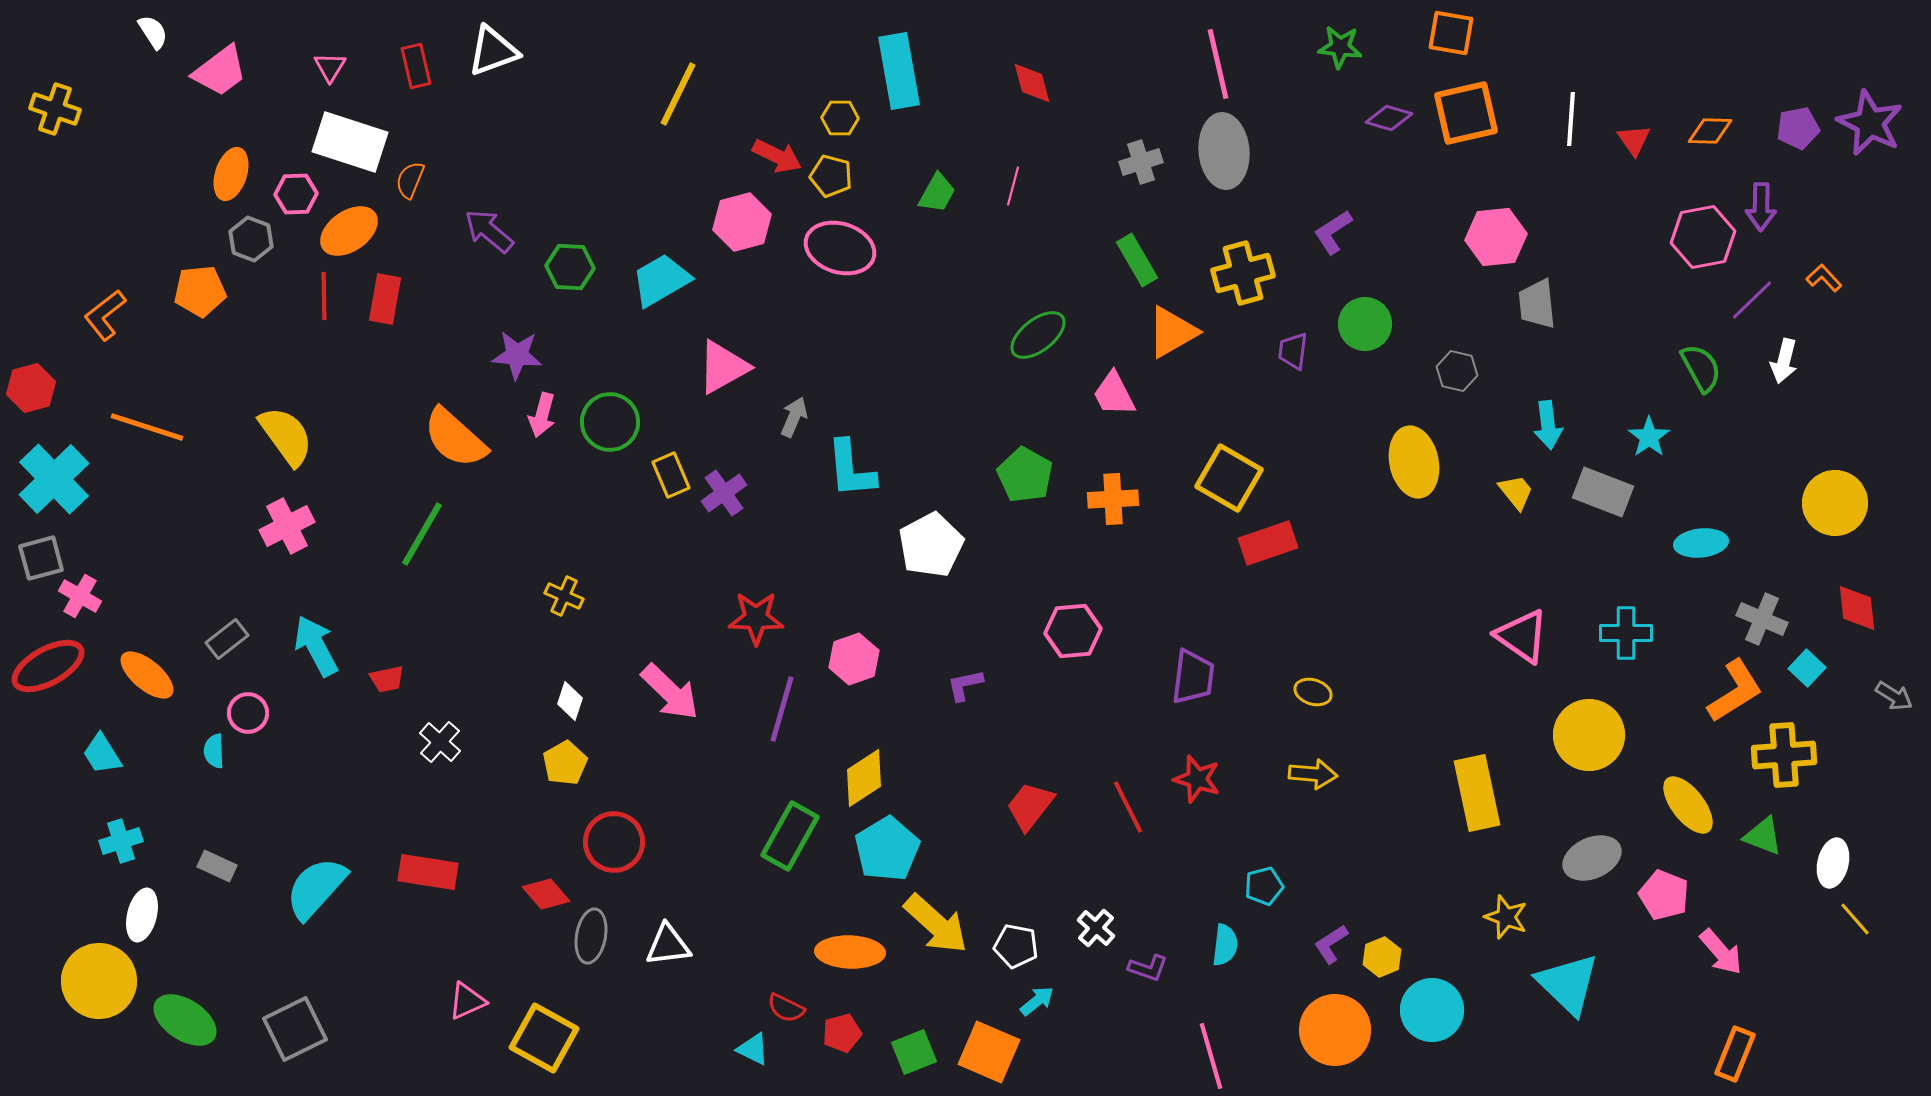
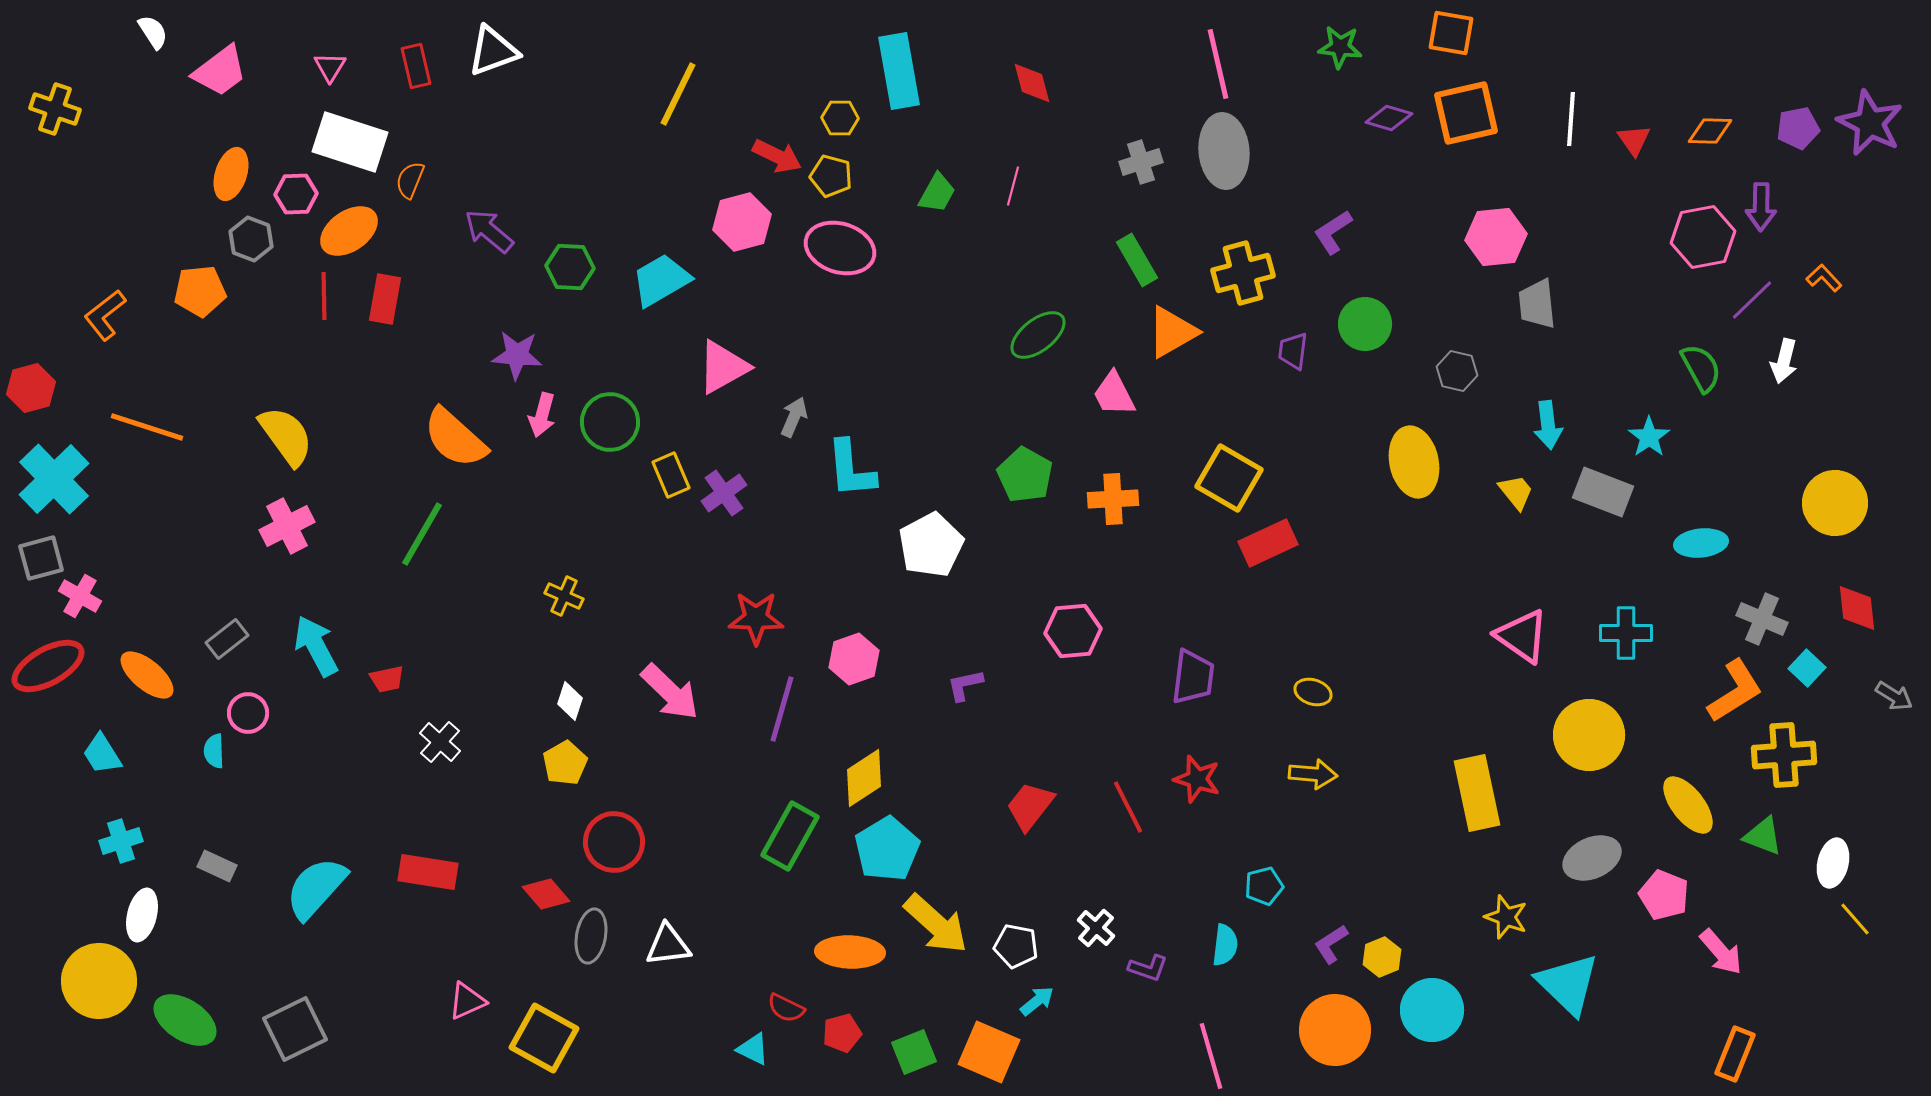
red rectangle at (1268, 543): rotated 6 degrees counterclockwise
